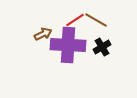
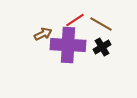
brown line: moved 5 px right, 4 px down
